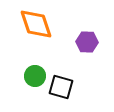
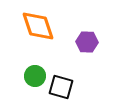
orange diamond: moved 2 px right, 2 px down
